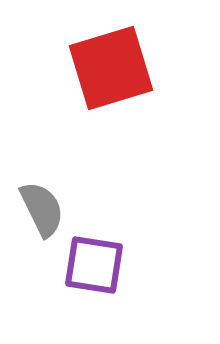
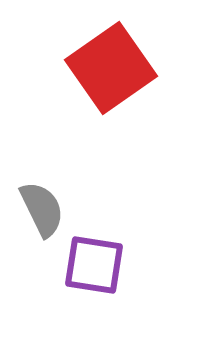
red square: rotated 18 degrees counterclockwise
